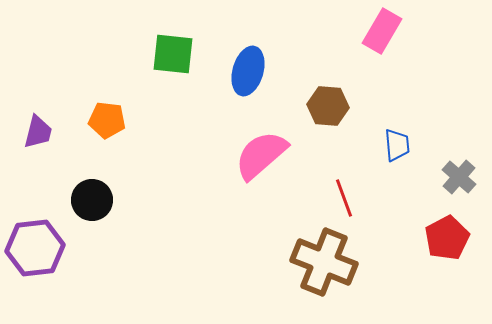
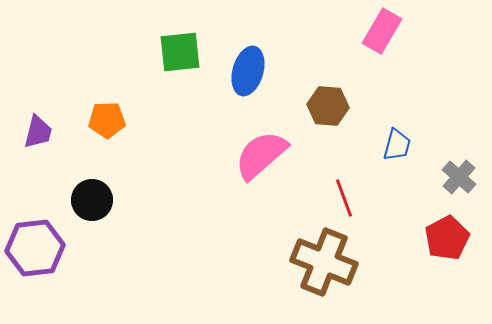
green square: moved 7 px right, 2 px up; rotated 12 degrees counterclockwise
orange pentagon: rotated 9 degrees counterclockwise
blue trapezoid: rotated 20 degrees clockwise
